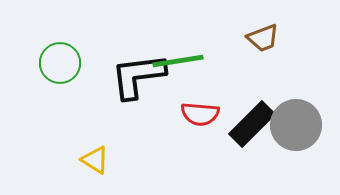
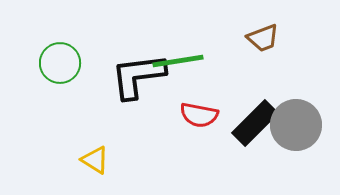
red semicircle: moved 1 px left, 1 px down; rotated 6 degrees clockwise
black rectangle: moved 3 px right, 1 px up
